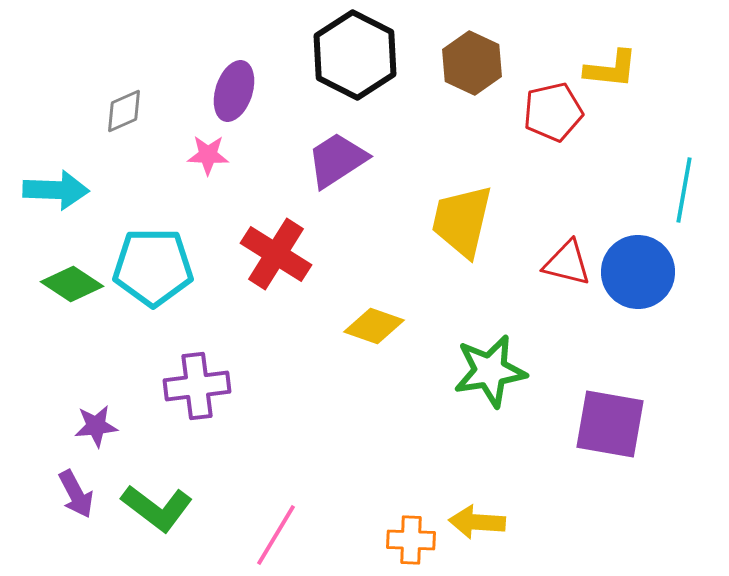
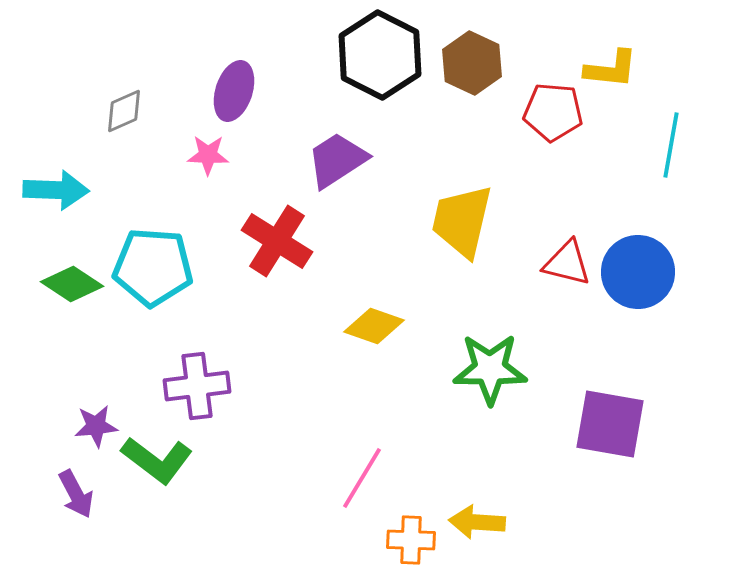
black hexagon: moved 25 px right
red pentagon: rotated 18 degrees clockwise
cyan line: moved 13 px left, 45 px up
red cross: moved 1 px right, 13 px up
cyan pentagon: rotated 4 degrees clockwise
green star: moved 2 px up; rotated 10 degrees clockwise
green L-shape: moved 48 px up
pink line: moved 86 px right, 57 px up
